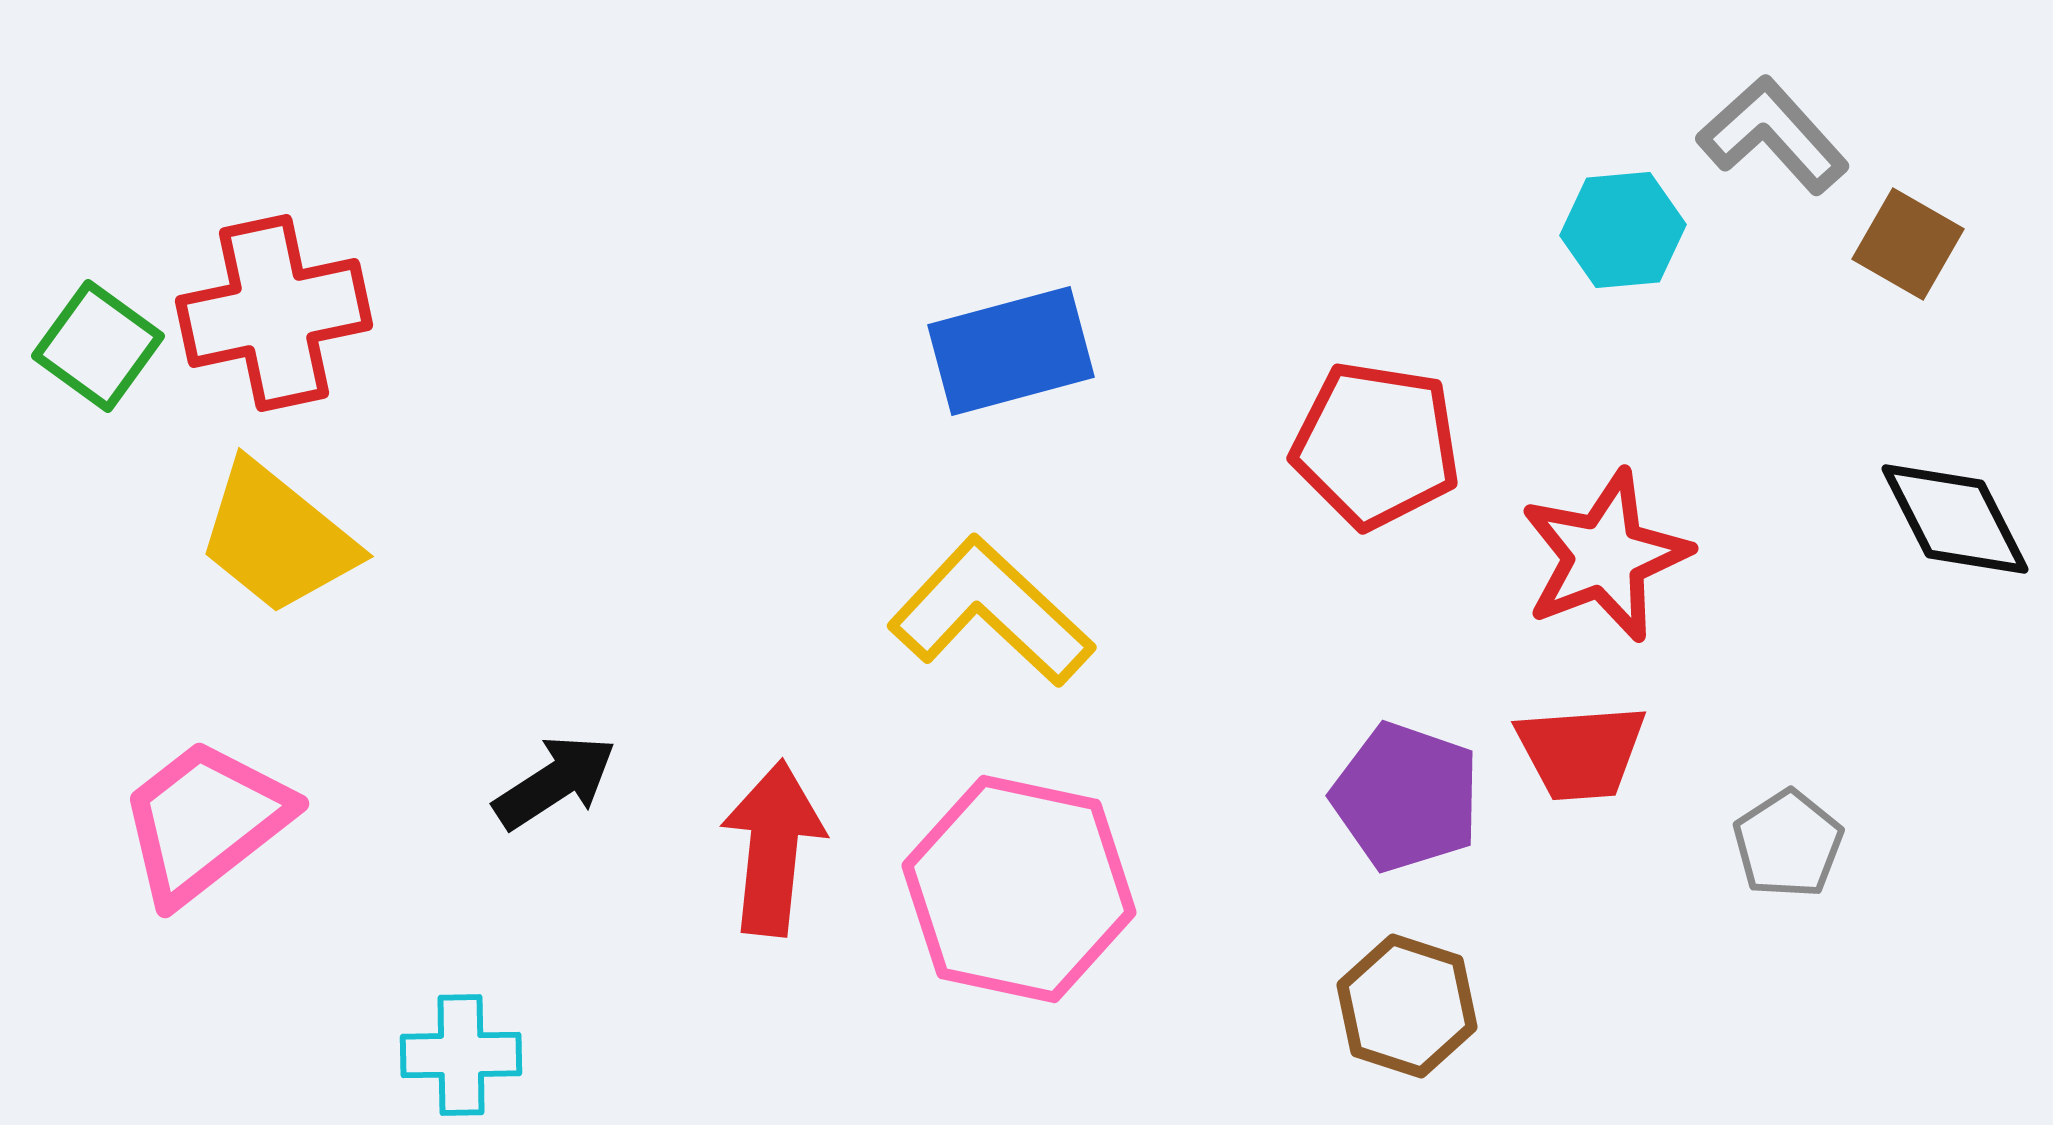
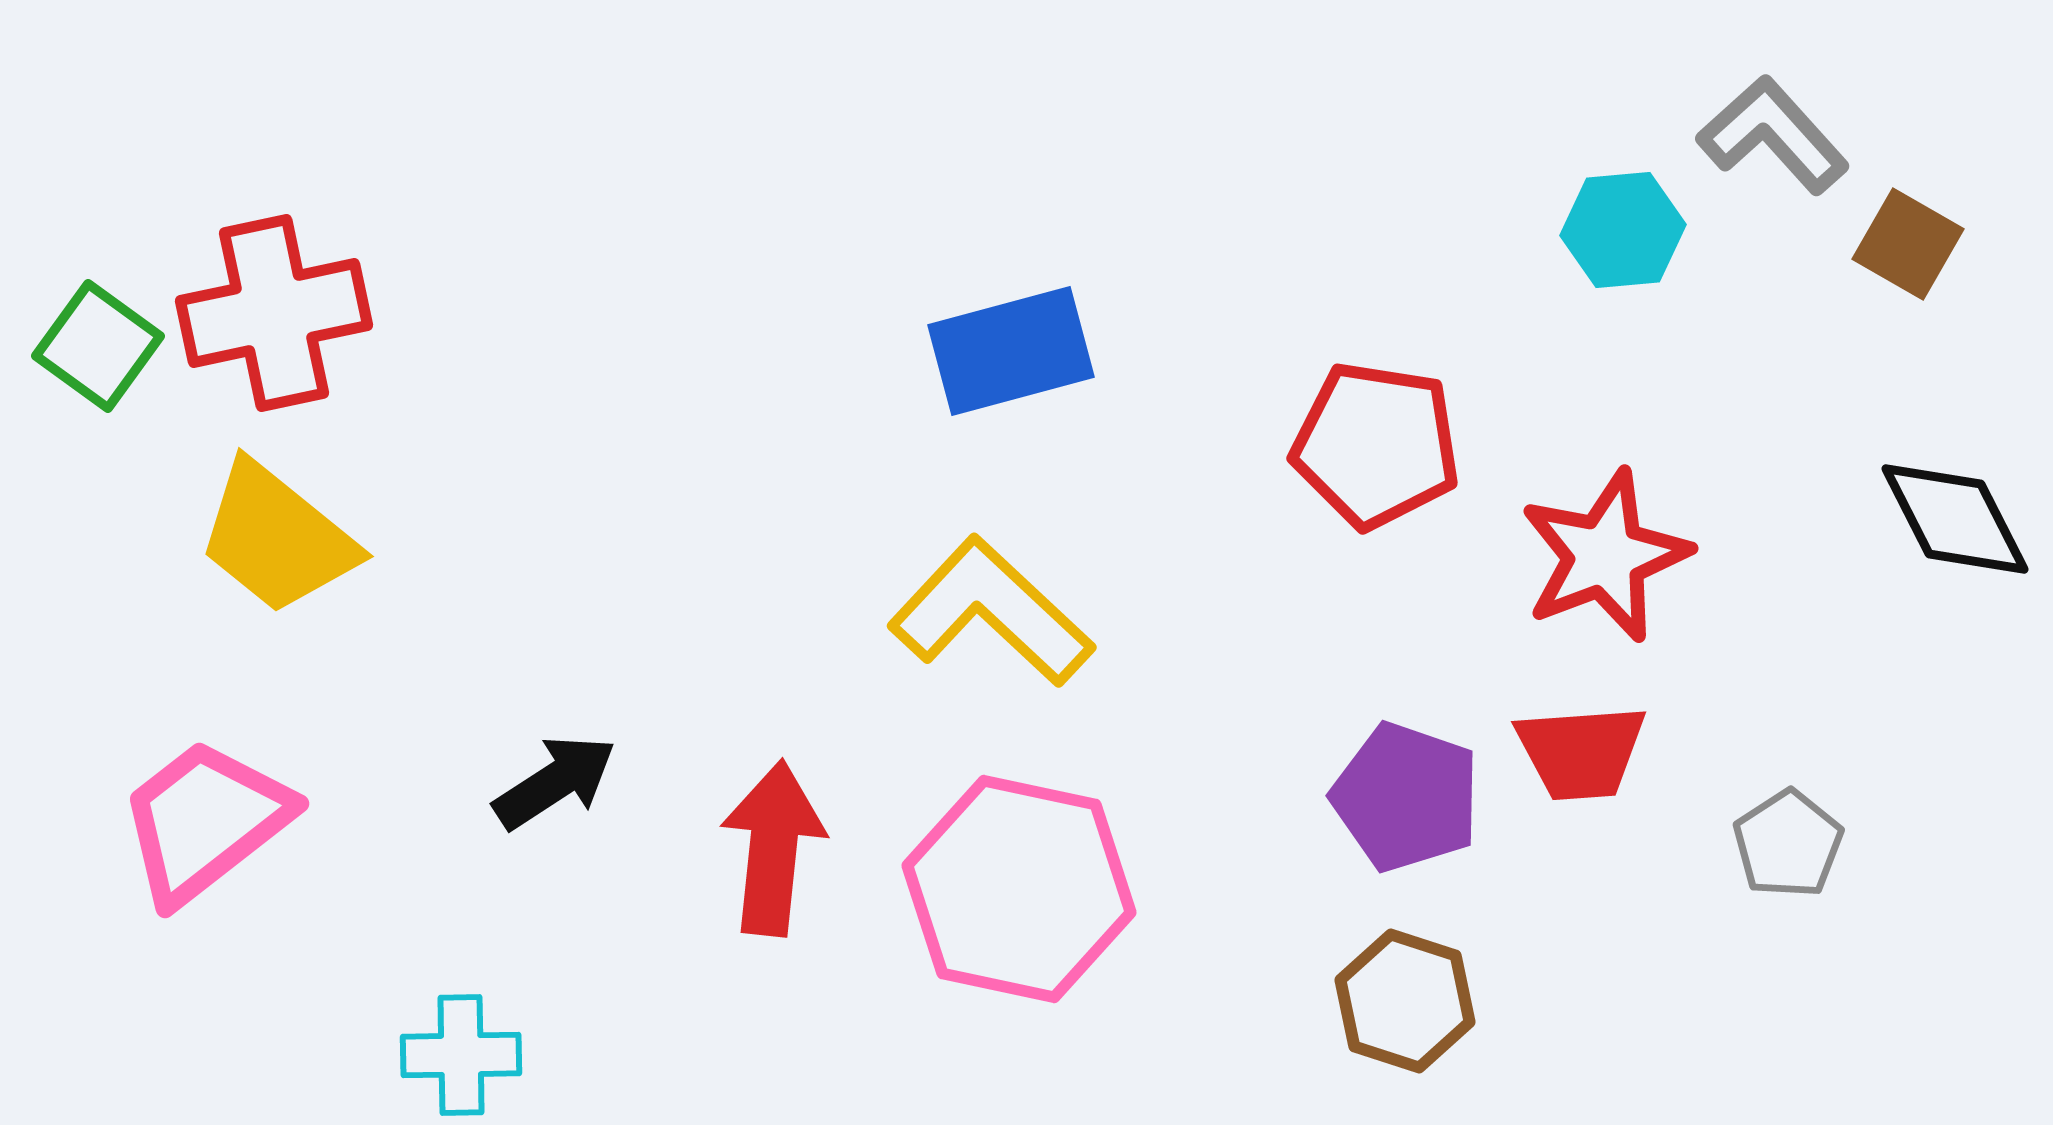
brown hexagon: moved 2 px left, 5 px up
